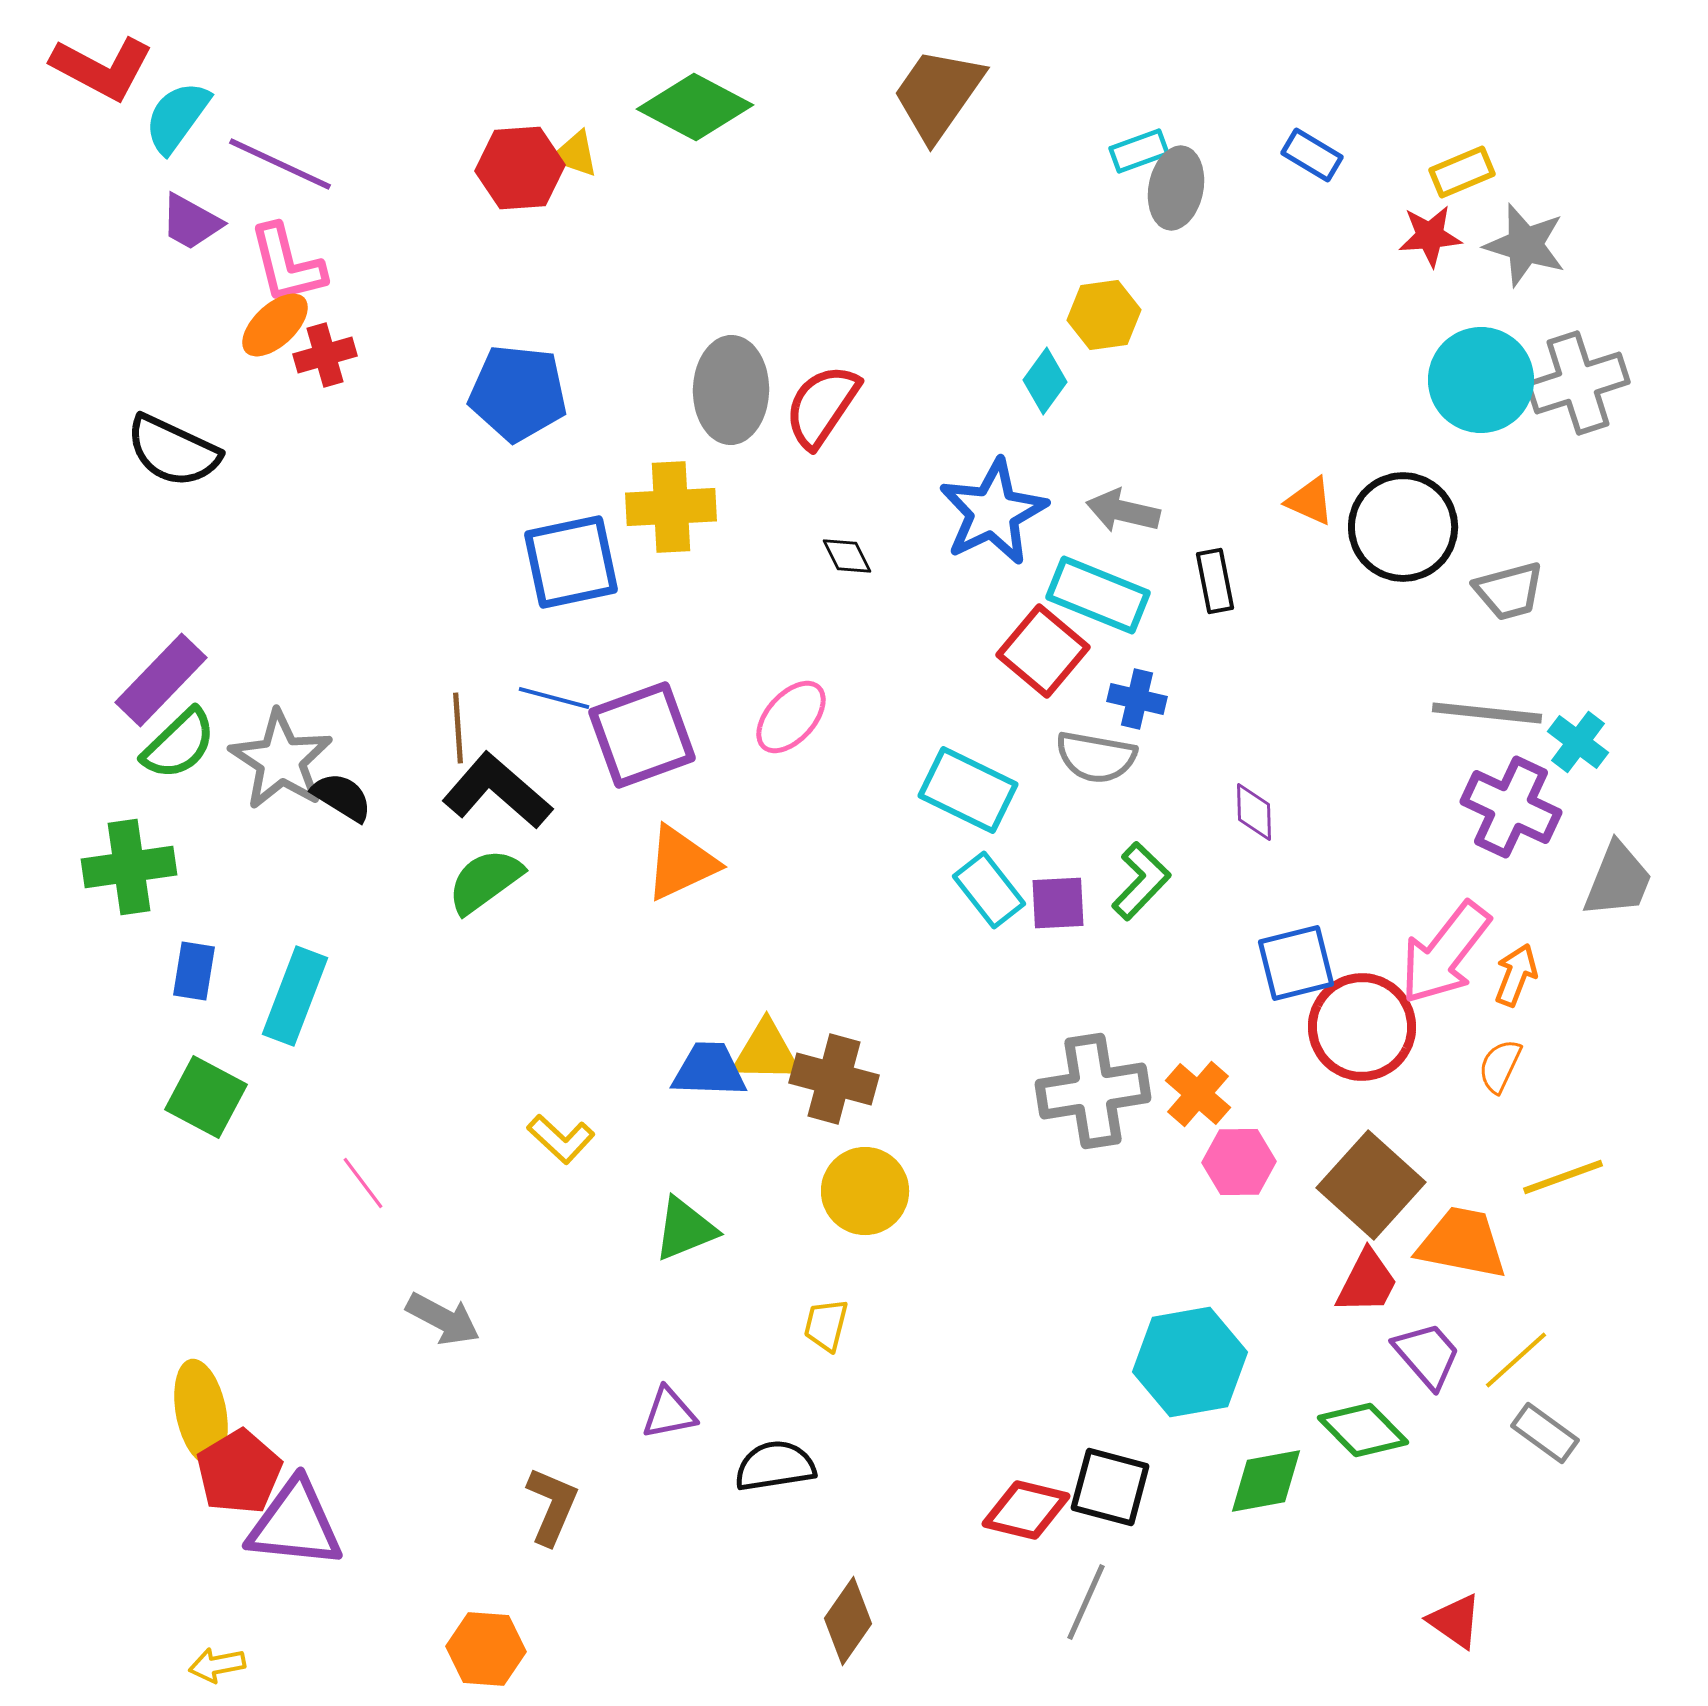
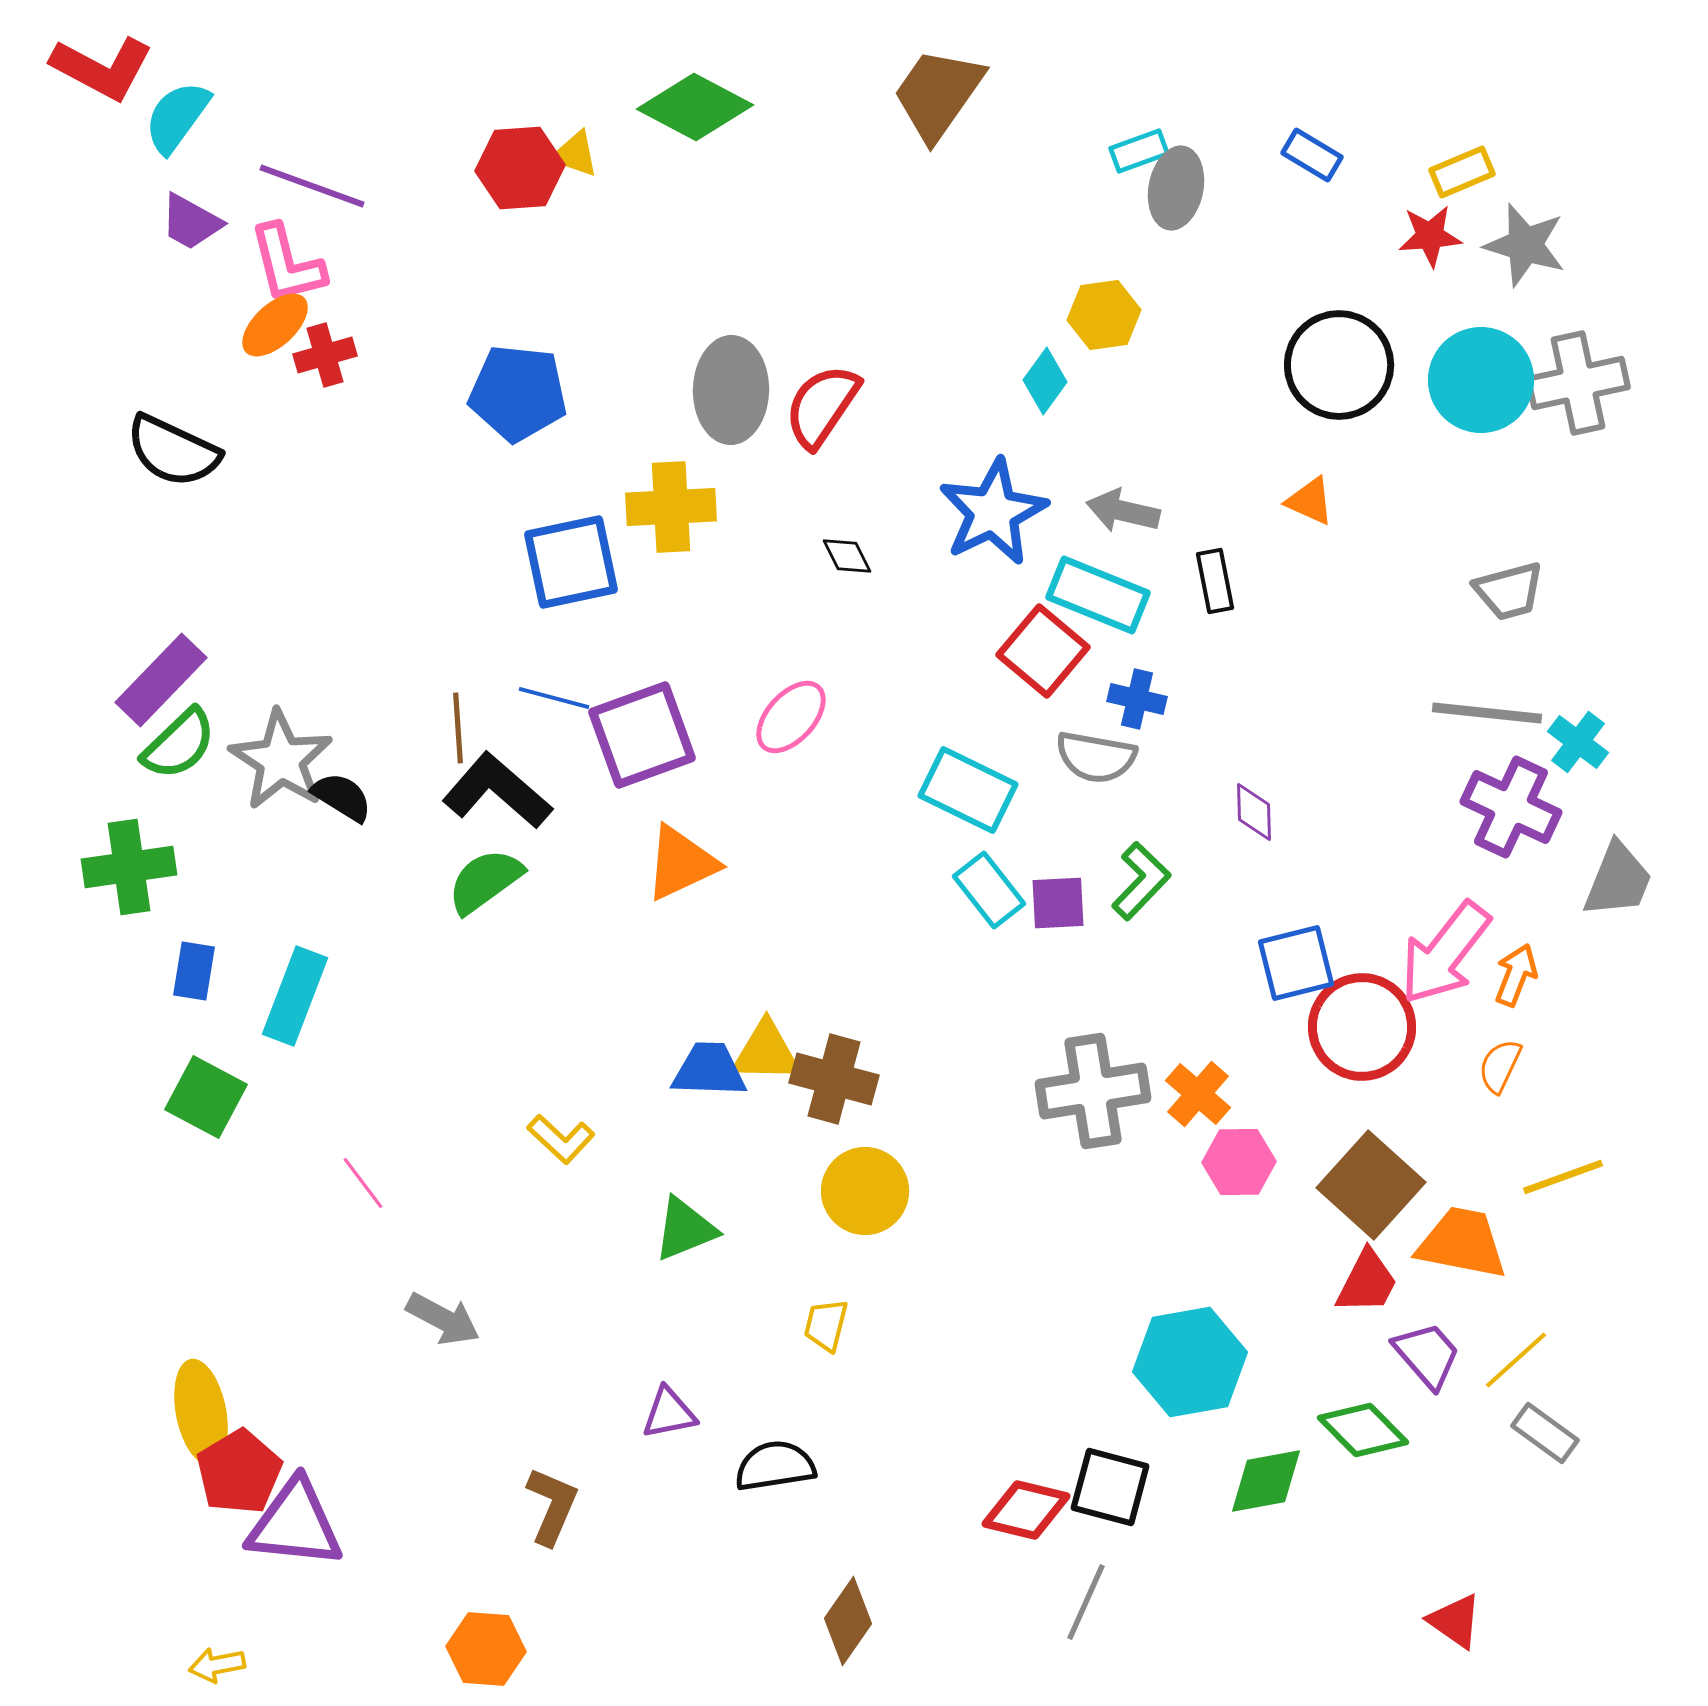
purple line at (280, 164): moved 32 px right, 22 px down; rotated 5 degrees counterclockwise
gray cross at (1578, 383): rotated 6 degrees clockwise
black circle at (1403, 527): moved 64 px left, 162 px up
